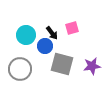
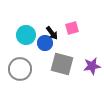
blue circle: moved 3 px up
